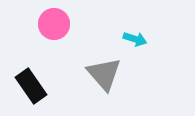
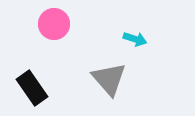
gray triangle: moved 5 px right, 5 px down
black rectangle: moved 1 px right, 2 px down
